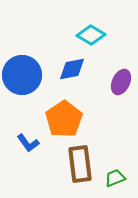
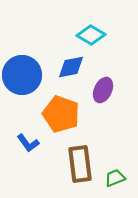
blue diamond: moved 1 px left, 2 px up
purple ellipse: moved 18 px left, 8 px down
orange pentagon: moved 3 px left, 5 px up; rotated 18 degrees counterclockwise
